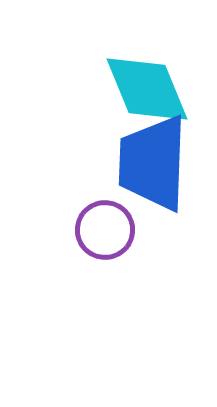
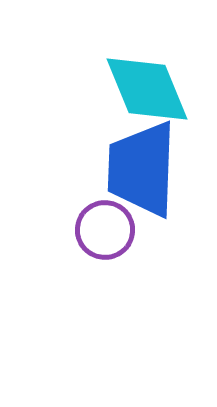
blue trapezoid: moved 11 px left, 6 px down
